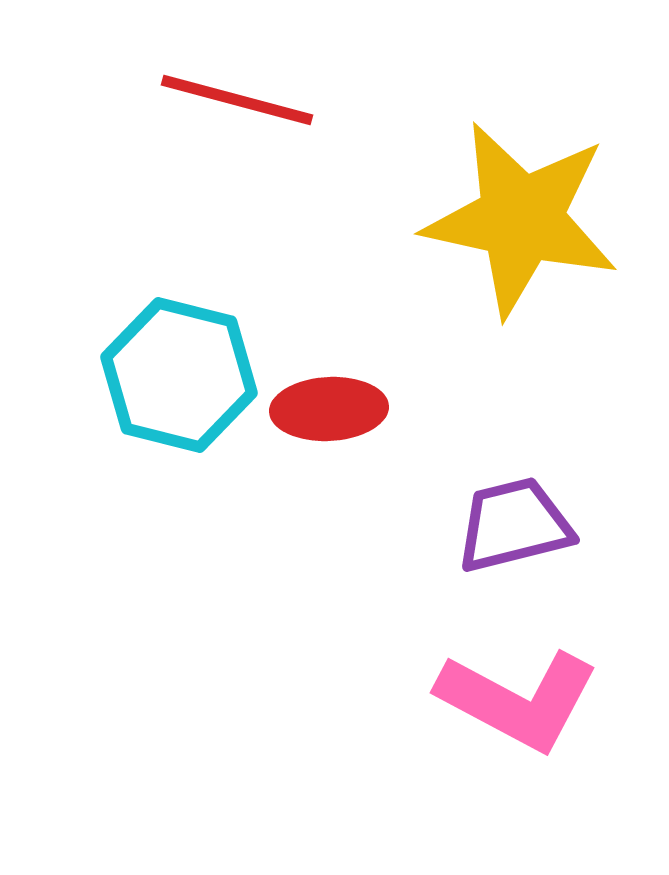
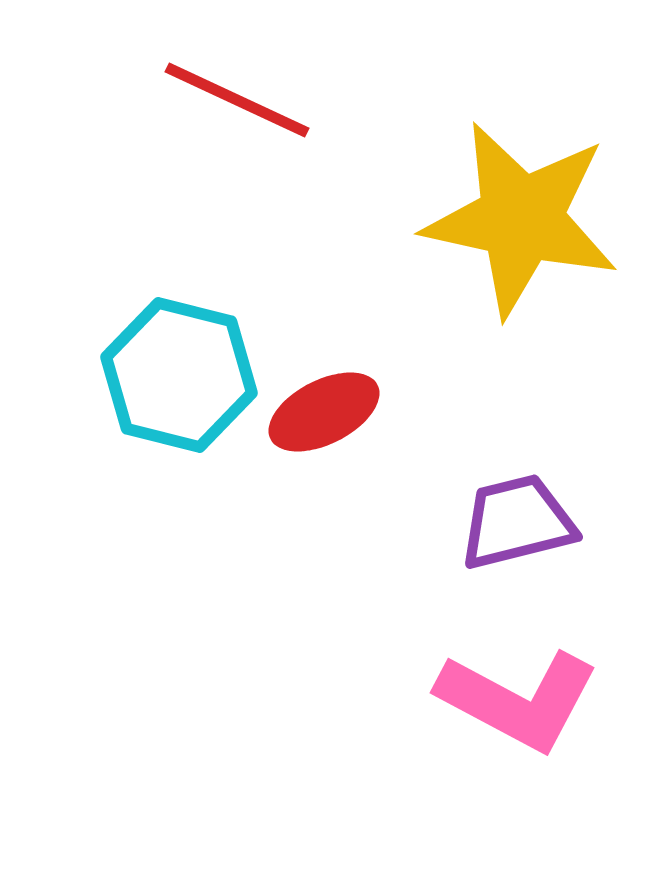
red line: rotated 10 degrees clockwise
red ellipse: moved 5 px left, 3 px down; rotated 24 degrees counterclockwise
purple trapezoid: moved 3 px right, 3 px up
